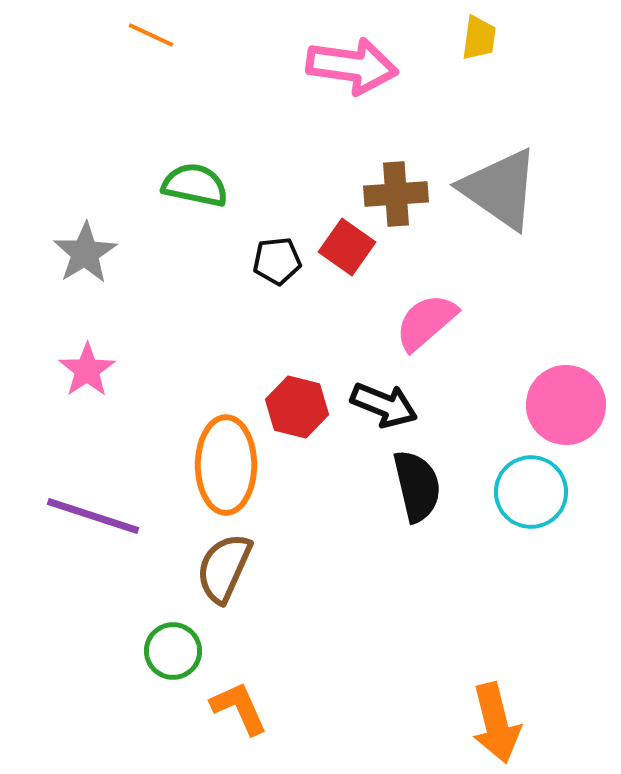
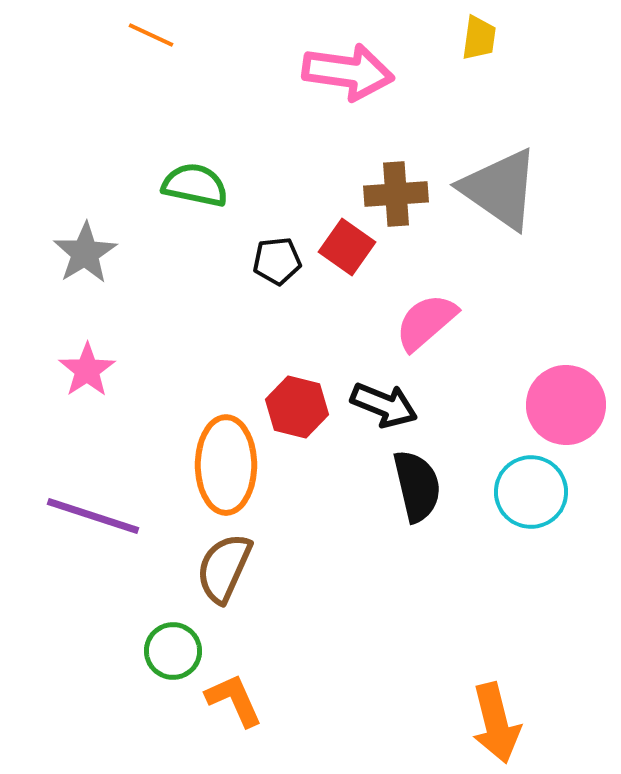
pink arrow: moved 4 px left, 6 px down
orange L-shape: moved 5 px left, 8 px up
